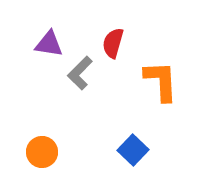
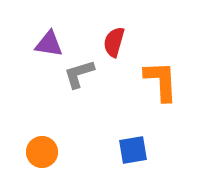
red semicircle: moved 1 px right, 1 px up
gray L-shape: moved 1 px left, 1 px down; rotated 28 degrees clockwise
blue square: rotated 36 degrees clockwise
